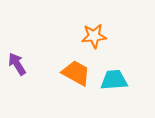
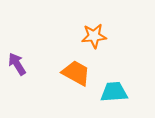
cyan trapezoid: moved 12 px down
